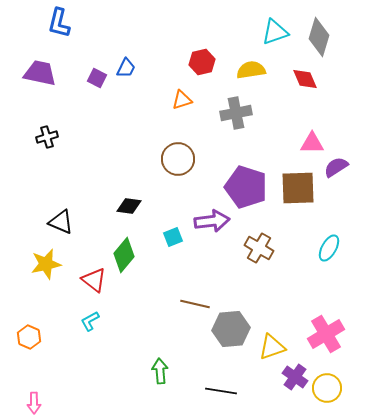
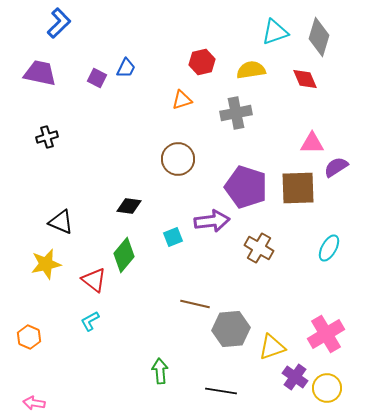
blue L-shape: rotated 148 degrees counterclockwise
pink arrow: rotated 100 degrees clockwise
